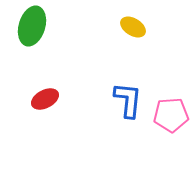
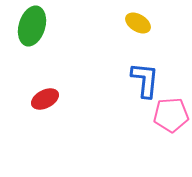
yellow ellipse: moved 5 px right, 4 px up
blue L-shape: moved 17 px right, 20 px up
